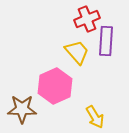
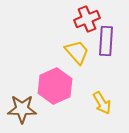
yellow arrow: moved 7 px right, 14 px up
